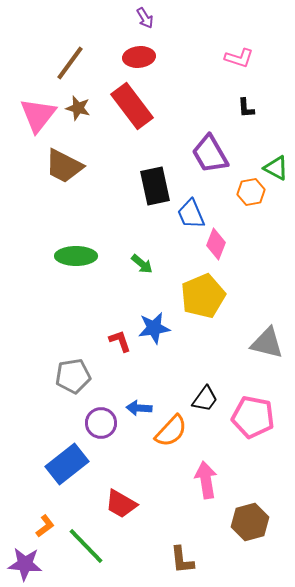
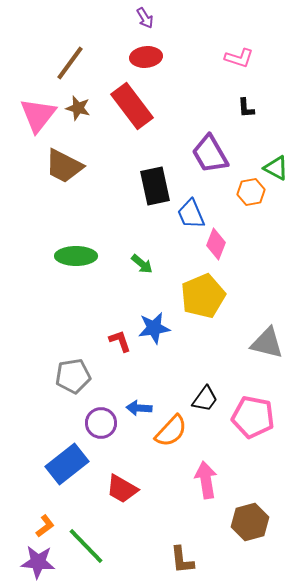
red ellipse: moved 7 px right
red trapezoid: moved 1 px right, 15 px up
purple star: moved 13 px right, 2 px up
